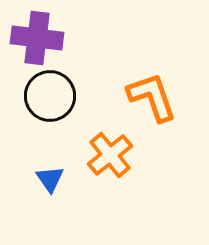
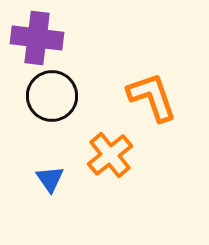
black circle: moved 2 px right
